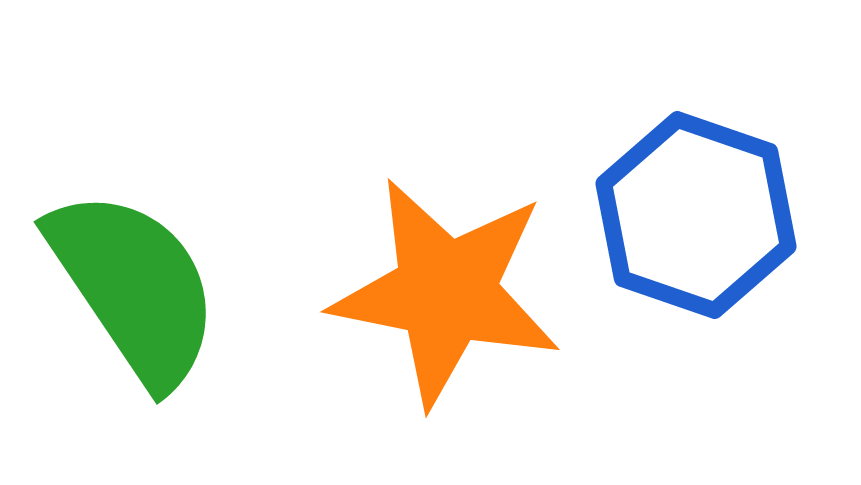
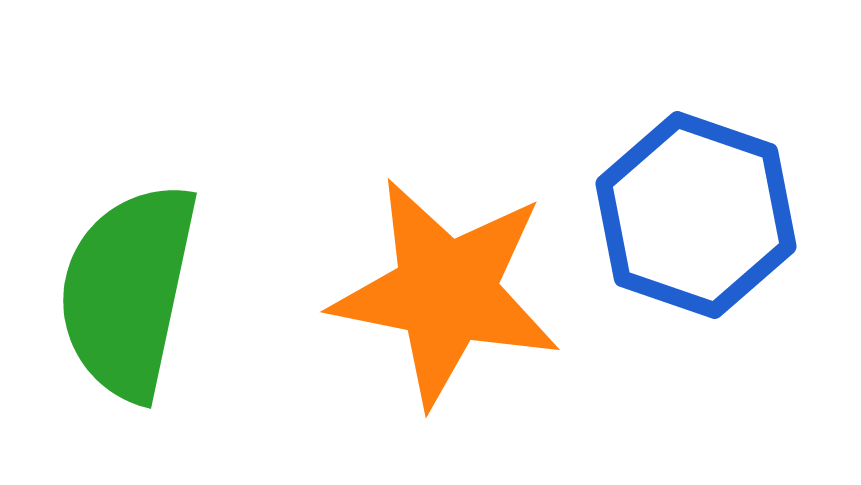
green semicircle: moved 6 px left, 4 px down; rotated 134 degrees counterclockwise
